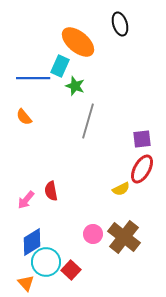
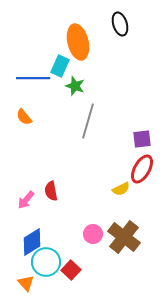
orange ellipse: rotated 36 degrees clockwise
